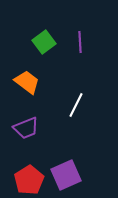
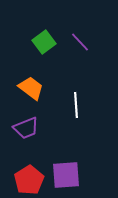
purple line: rotated 40 degrees counterclockwise
orange trapezoid: moved 4 px right, 6 px down
white line: rotated 30 degrees counterclockwise
purple square: rotated 20 degrees clockwise
